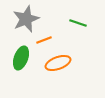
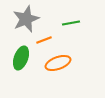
green line: moved 7 px left; rotated 30 degrees counterclockwise
